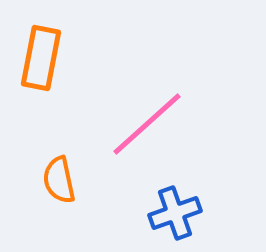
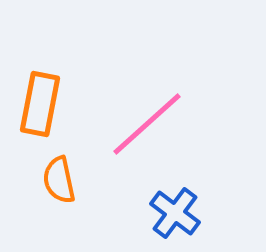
orange rectangle: moved 1 px left, 46 px down
blue cross: rotated 33 degrees counterclockwise
